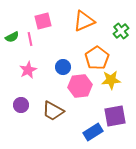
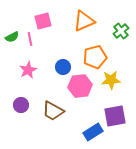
orange pentagon: moved 2 px left, 1 px up; rotated 20 degrees clockwise
